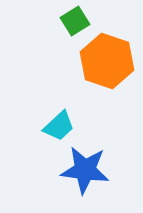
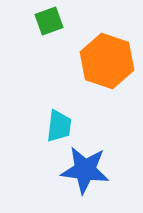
green square: moved 26 px left; rotated 12 degrees clockwise
cyan trapezoid: rotated 40 degrees counterclockwise
